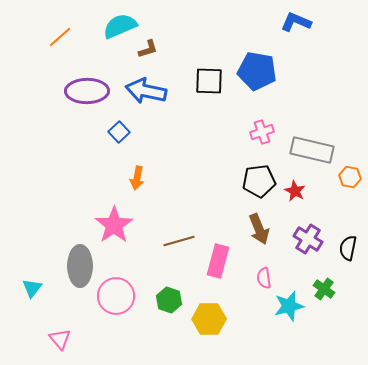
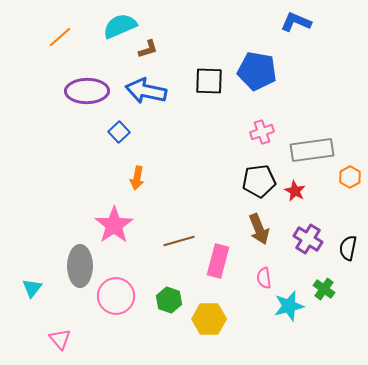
gray rectangle: rotated 21 degrees counterclockwise
orange hexagon: rotated 20 degrees clockwise
